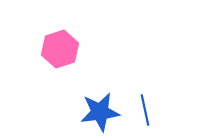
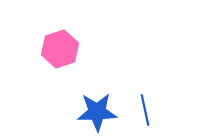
blue star: moved 3 px left; rotated 6 degrees clockwise
